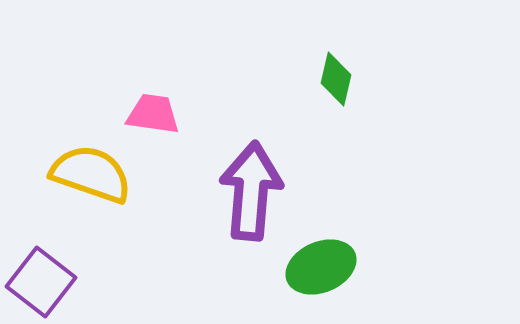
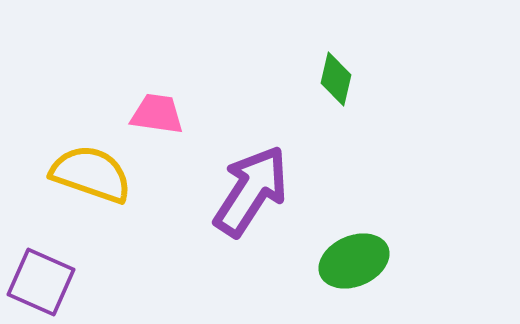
pink trapezoid: moved 4 px right
purple arrow: rotated 28 degrees clockwise
green ellipse: moved 33 px right, 6 px up
purple square: rotated 14 degrees counterclockwise
